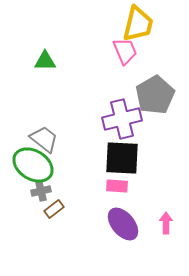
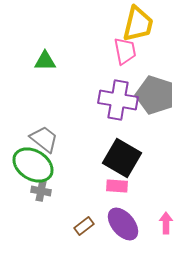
pink trapezoid: rotated 12 degrees clockwise
gray pentagon: rotated 24 degrees counterclockwise
purple cross: moved 4 px left, 19 px up; rotated 24 degrees clockwise
black square: rotated 27 degrees clockwise
gray cross: rotated 24 degrees clockwise
brown rectangle: moved 30 px right, 17 px down
